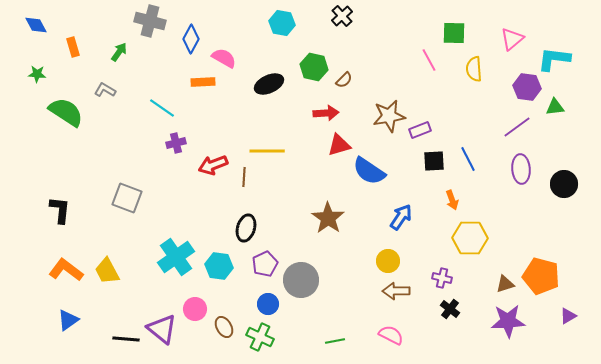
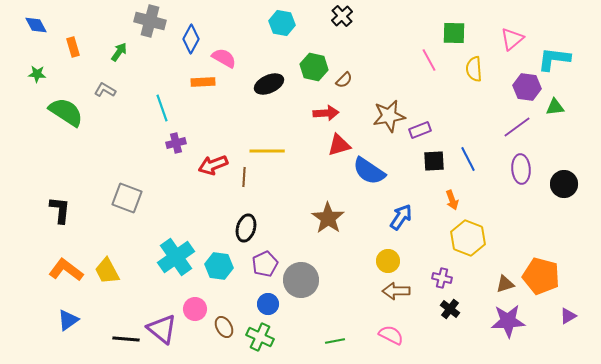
cyan line at (162, 108): rotated 36 degrees clockwise
yellow hexagon at (470, 238): moved 2 px left; rotated 20 degrees clockwise
